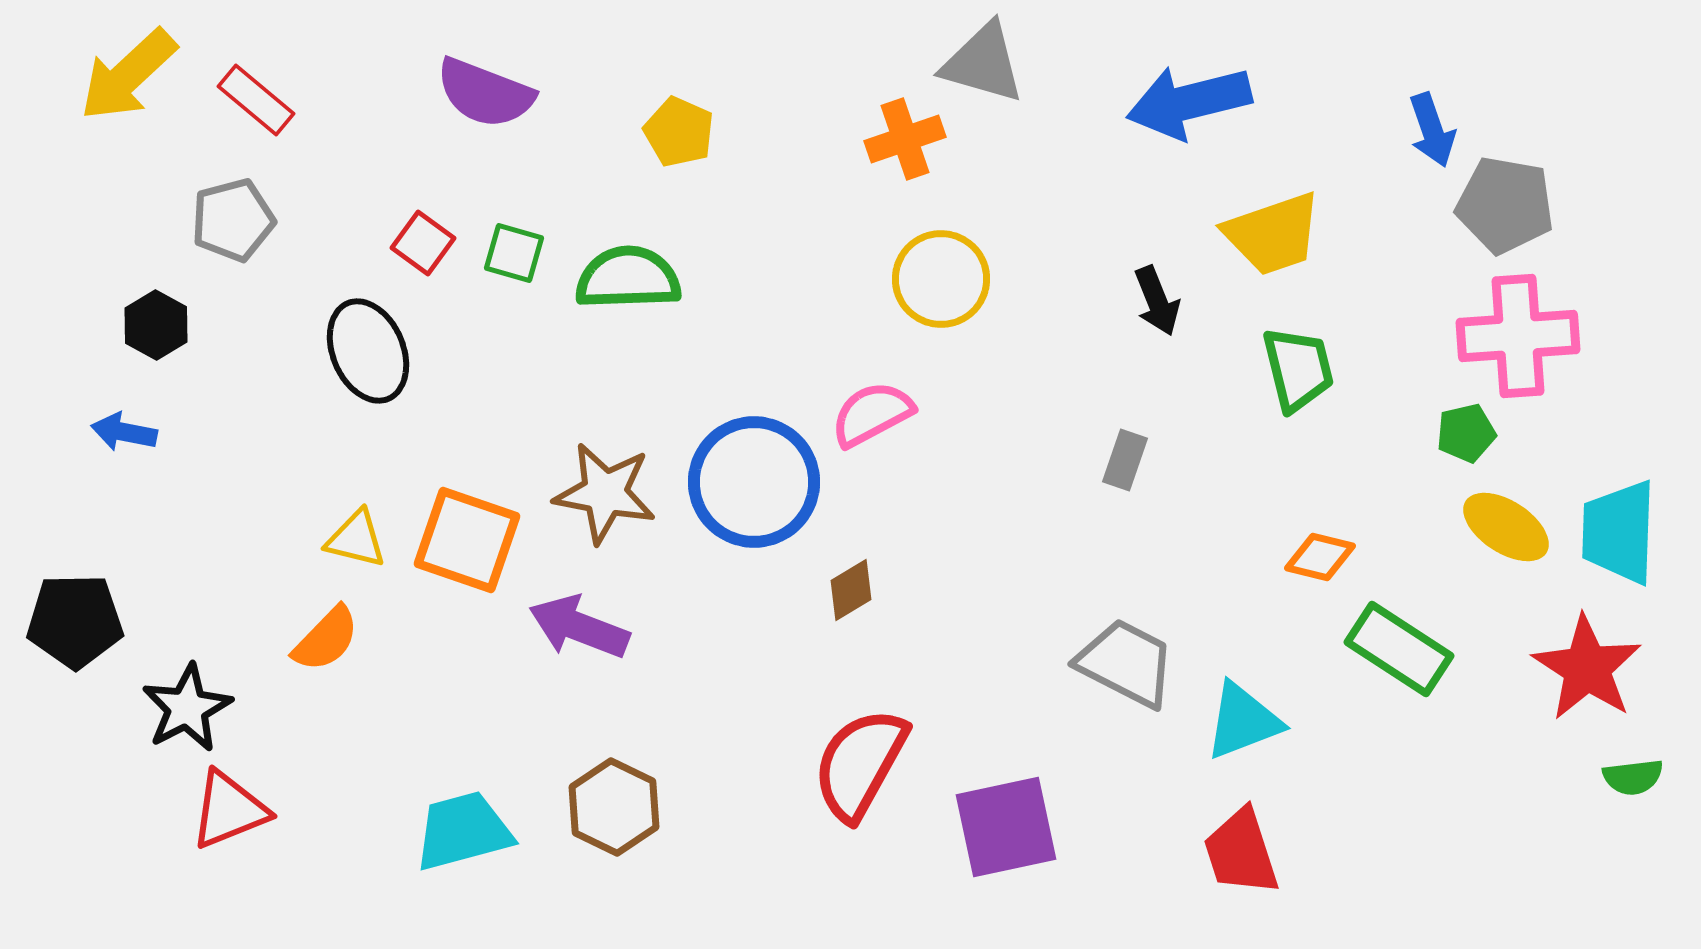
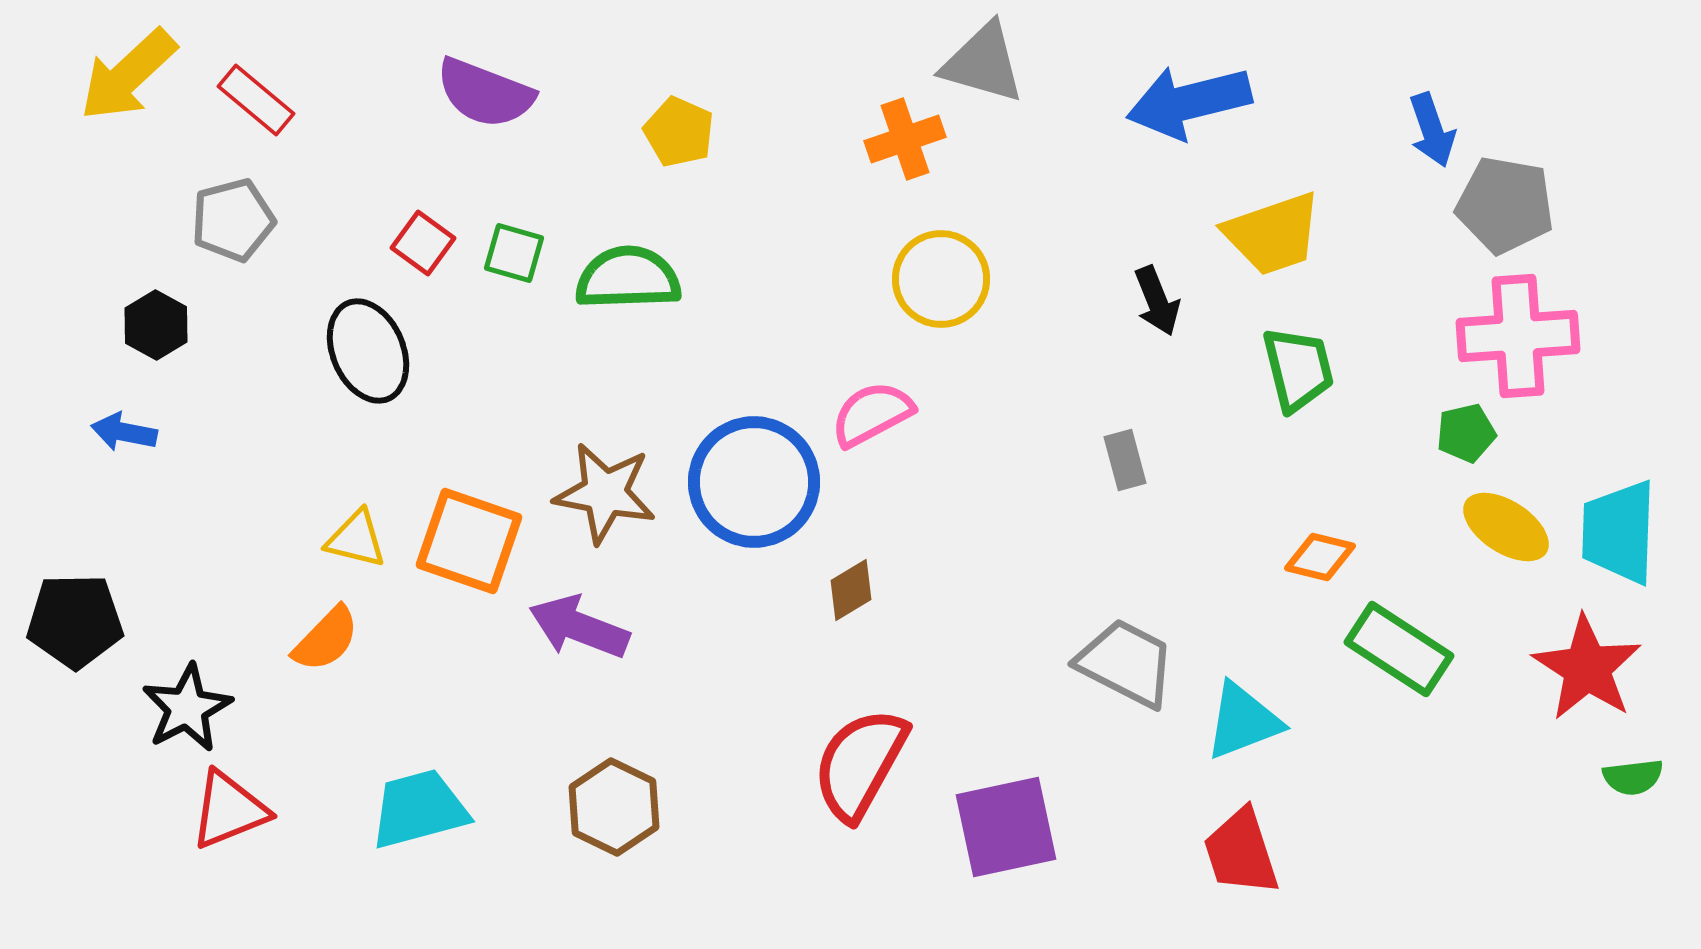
gray rectangle at (1125, 460): rotated 34 degrees counterclockwise
orange square at (467, 540): moved 2 px right, 1 px down
cyan trapezoid at (463, 831): moved 44 px left, 22 px up
